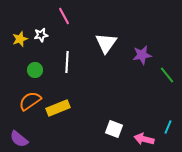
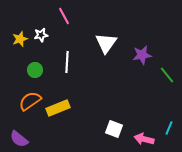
cyan line: moved 1 px right, 1 px down
